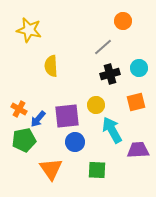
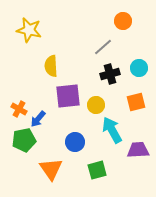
purple square: moved 1 px right, 20 px up
green square: rotated 18 degrees counterclockwise
